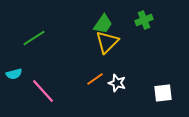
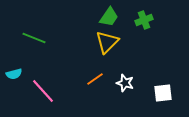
green trapezoid: moved 6 px right, 7 px up
green line: rotated 55 degrees clockwise
white star: moved 8 px right
